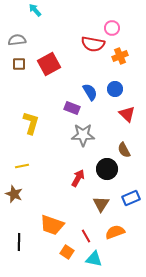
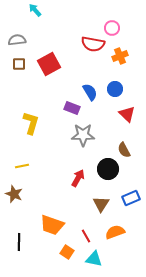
black circle: moved 1 px right
